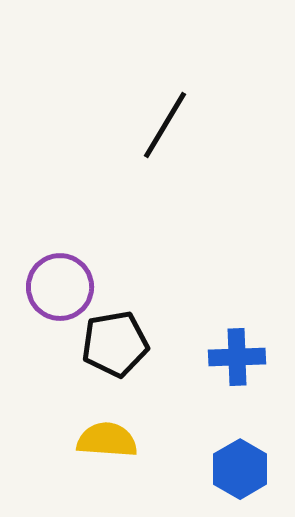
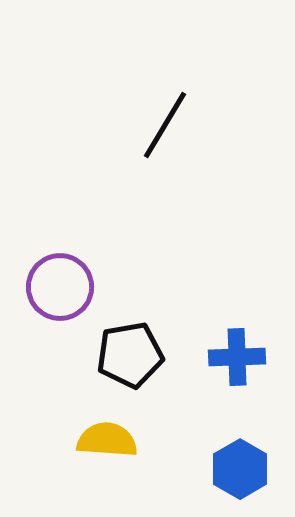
black pentagon: moved 15 px right, 11 px down
